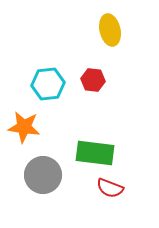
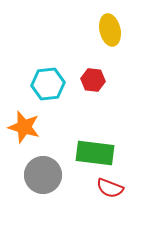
orange star: rotated 8 degrees clockwise
